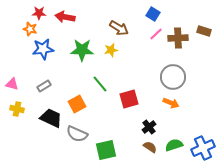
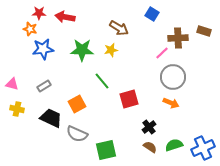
blue square: moved 1 px left
pink line: moved 6 px right, 19 px down
green line: moved 2 px right, 3 px up
